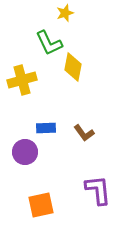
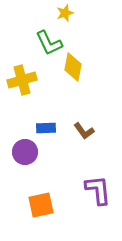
brown L-shape: moved 2 px up
